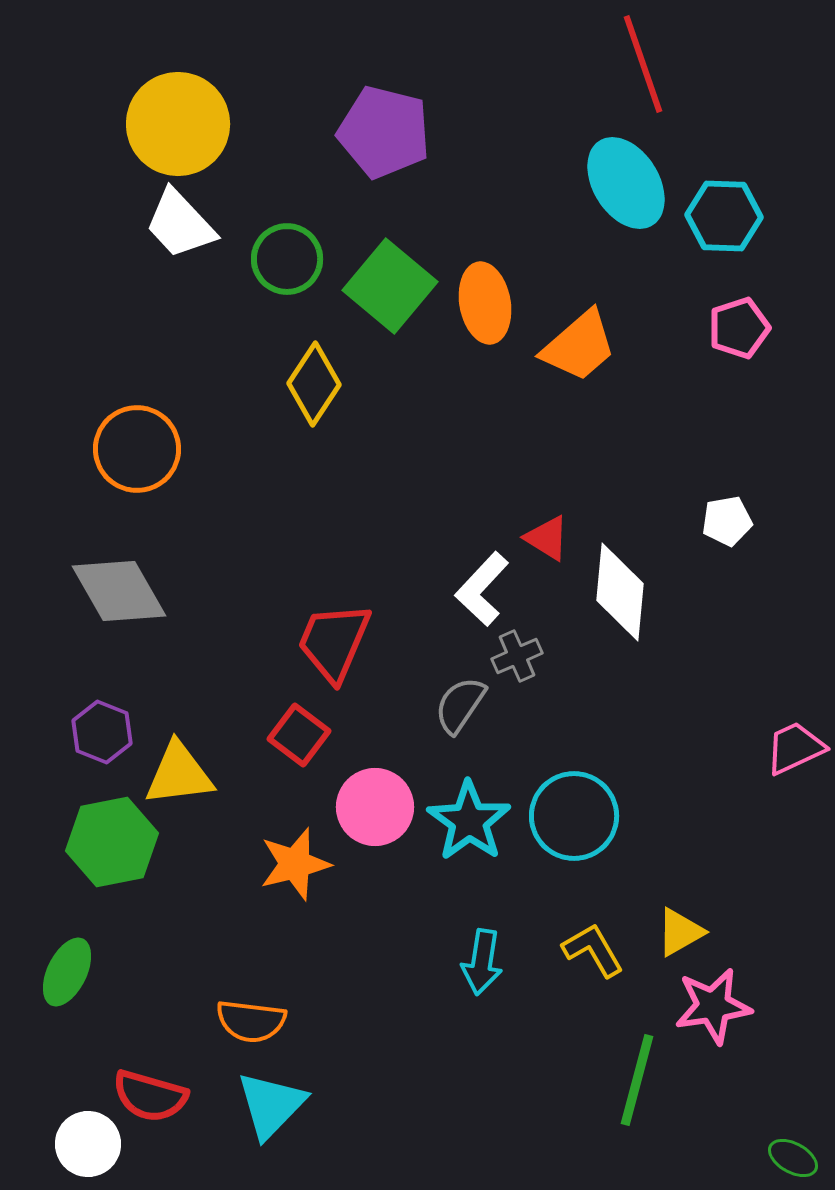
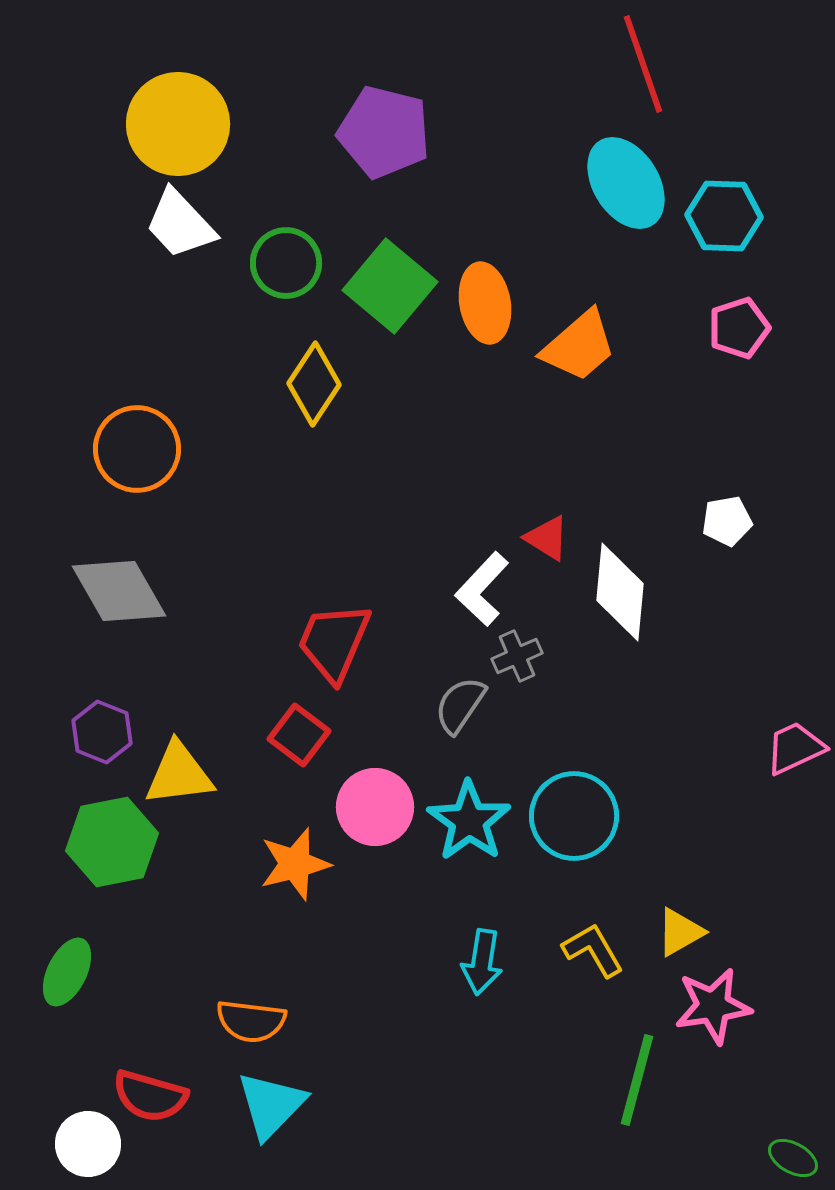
green circle at (287, 259): moved 1 px left, 4 px down
